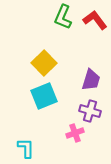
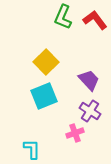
yellow square: moved 2 px right, 1 px up
purple trapezoid: moved 2 px left; rotated 60 degrees counterclockwise
purple cross: rotated 15 degrees clockwise
cyan L-shape: moved 6 px right, 1 px down
